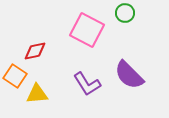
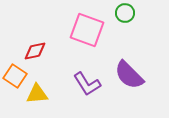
pink square: rotated 8 degrees counterclockwise
